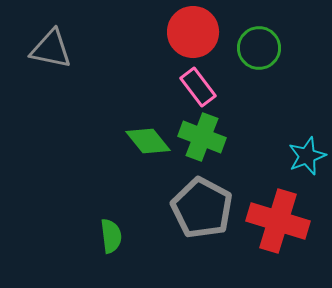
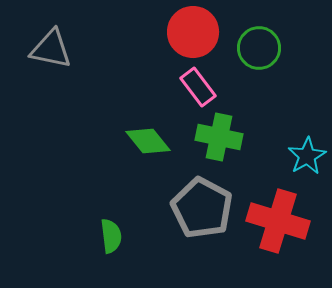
green cross: moved 17 px right; rotated 9 degrees counterclockwise
cyan star: rotated 9 degrees counterclockwise
